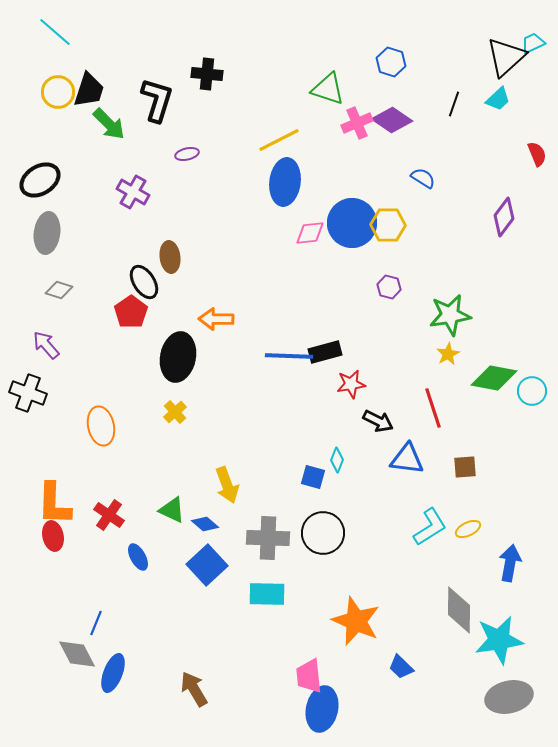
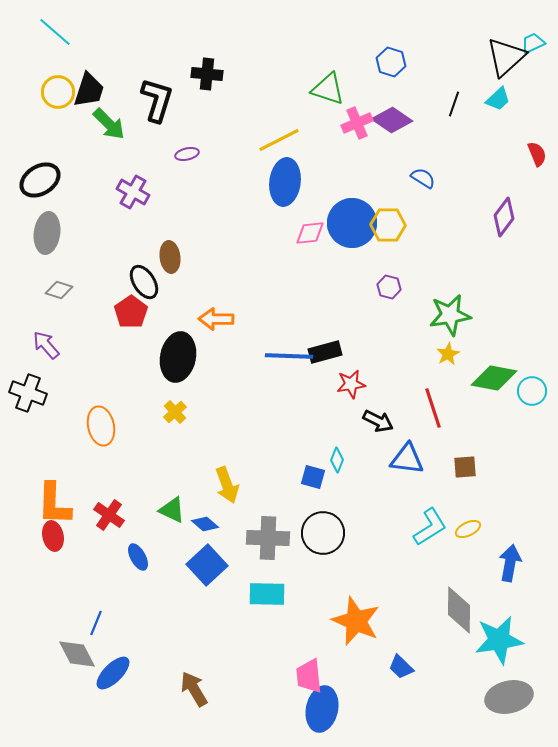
blue ellipse at (113, 673): rotated 24 degrees clockwise
